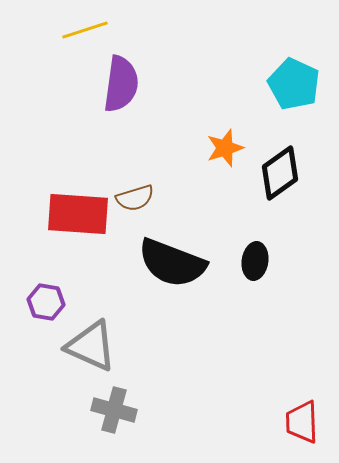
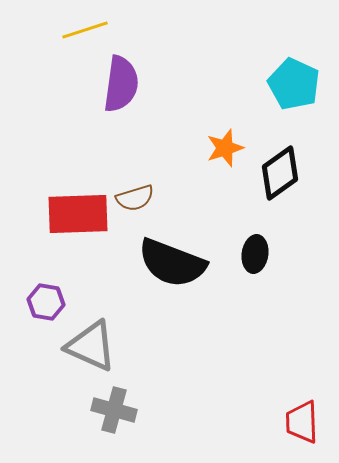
red rectangle: rotated 6 degrees counterclockwise
black ellipse: moved 7 px up
